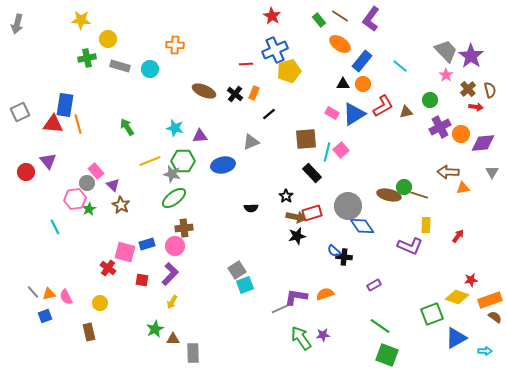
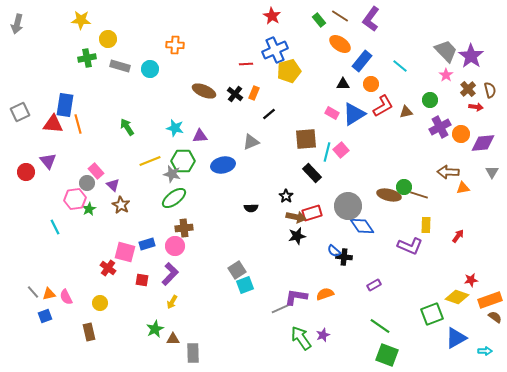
orange circle at (363, 84): moved 8 px right
purple star at (323, 335): rotated 16 degrees counterclockwise
